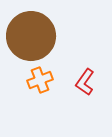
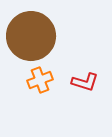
red L-shape: rotated 108 degrees counterclockwise
